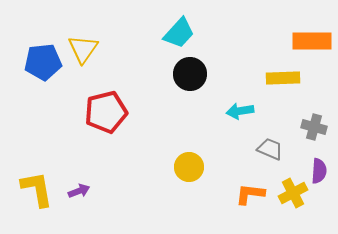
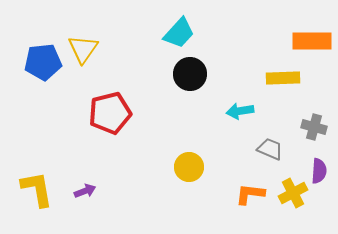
red pentagon: moved 4 px right, 1 px down
purple arrow: moved 6 px right
